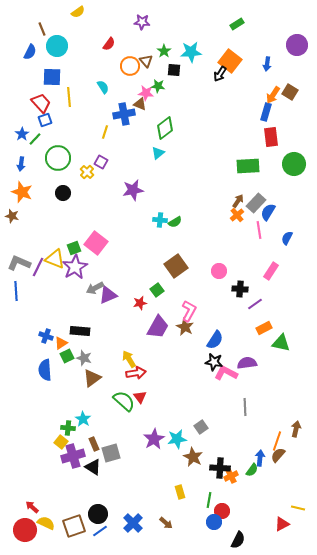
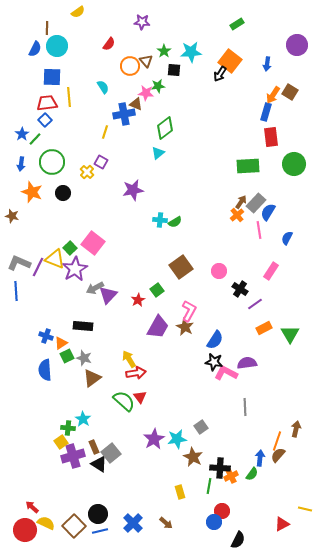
brown line at (42, 29): moved 5 px right, 1 px up; rotated 24 degrees clockwise
blue semicircle at (30, 52): moved 5 px right, 3 px up
green star at (158, 86): rotated 16 degrees counterclockwise
red trapezoid at (41, 103): moved 6 px right; rotated 55 degrees counterclockwise
brown triangle at (140, 104): moved 4 px left
blue square at (45, 120): rotated 24 degrees counterclockwise
green circle at (58, 158): moved 6 px left, 4 px down
orange star at (22, 192): moved 10 px right
brown arrow at (238, 201): moved 3 px right, 1 px down
pink square at (96, 243): moved 3 px left
green square at (74, 248): moved 4 px left; rotated 24 degrees counterclockwise
brown square at (176, 266): moved 5 px right, 1 px down
purple star at (75, 267): moved 2 px down
black cross at (240, 289): rotated 28 degrees clockwise
purple triangle at (108, 295): rotated 24 degrees counterclockwise
red star at (140, 303): moved 2 px left, 3 px up; rotated 16 degrees counterclockwise
black rectangle at (80, 331): moved 3 px right, 5 px up
green triangle at (281, 343): moved 9 px right, 9 px up; rotated 48 degrees clockwise
yellow square at (61, 442): rotated 16 degrees clockwise
brown rectangle at (94, 444): moved 3 px down
gray square at (111, 453): rotated 24 degrees counterclockwise
black triangle at (93, 467): moved 6 px right, 3 px up
green semicircle at (252, 470): moved 4 px down
green line at (209, 500): moved 14 px up
yellow line at (298, 508): moved 7 px right, 1 px down
brown square at (74, 526): rotated 25 degrees counterclockwise
blue line at (100, 531): rotated 21 degrees clockwise
